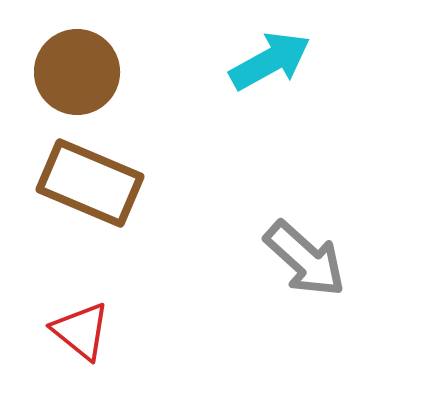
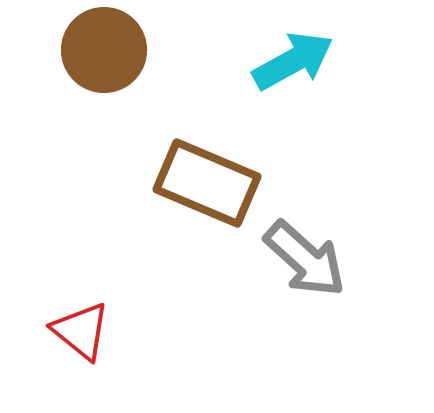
cyan arrow: moved 23 px right
brown circle: moved 27 px right, 22 px up
brown rectangle: moved 117 px right
